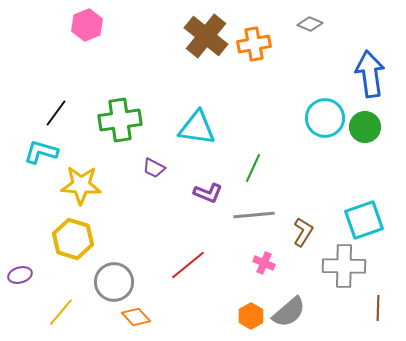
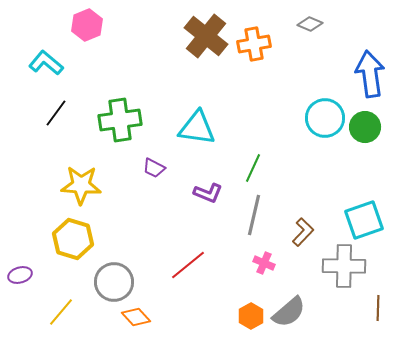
cyan L-shape: moved 5 px right, 89 px up; rotated 24 degrees clockwise
gray line: rotated 72 degrees counterclockwise
brown L-shape: rotated 12 degrees clockwise
